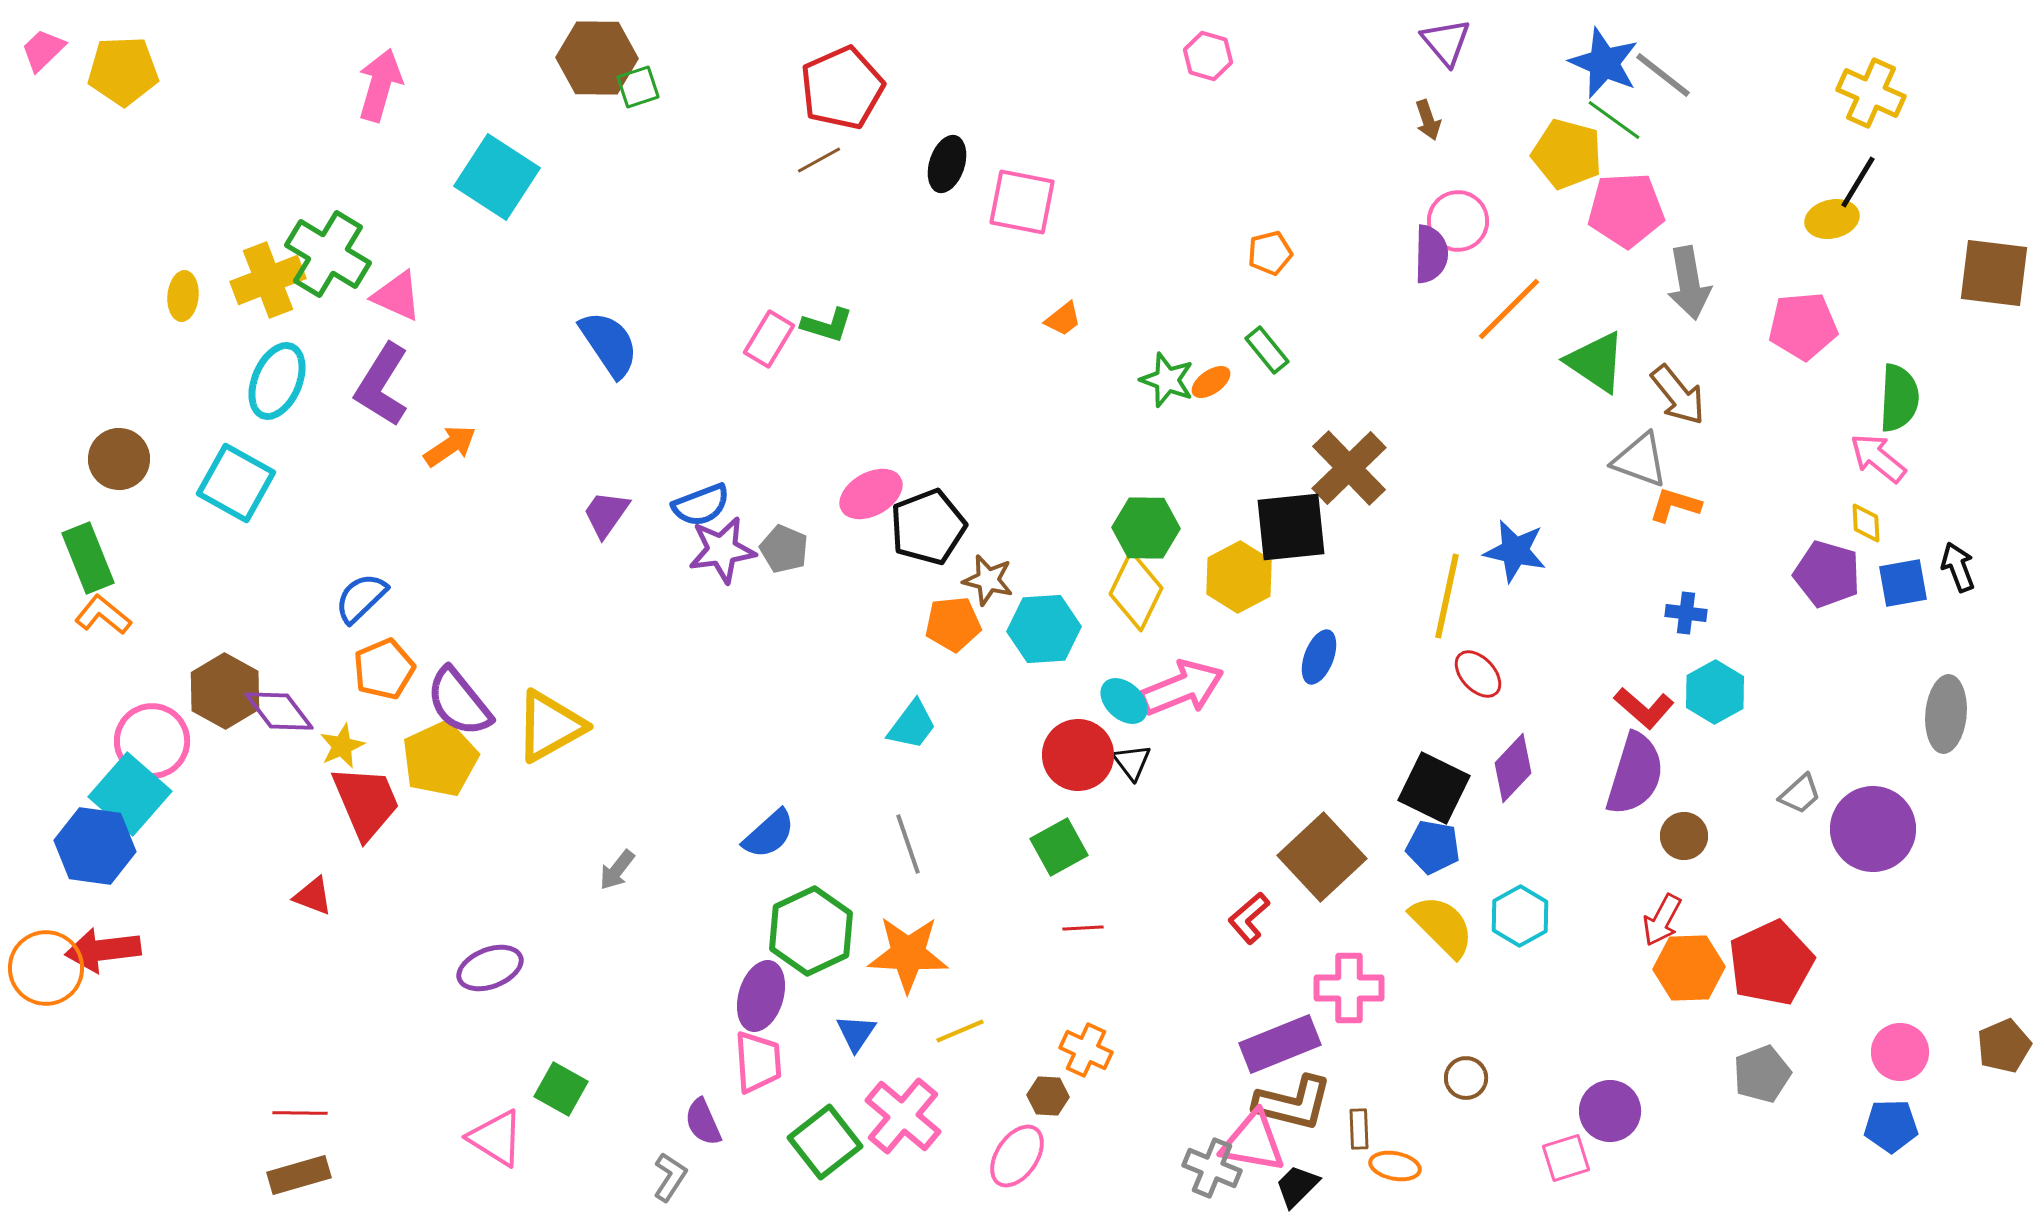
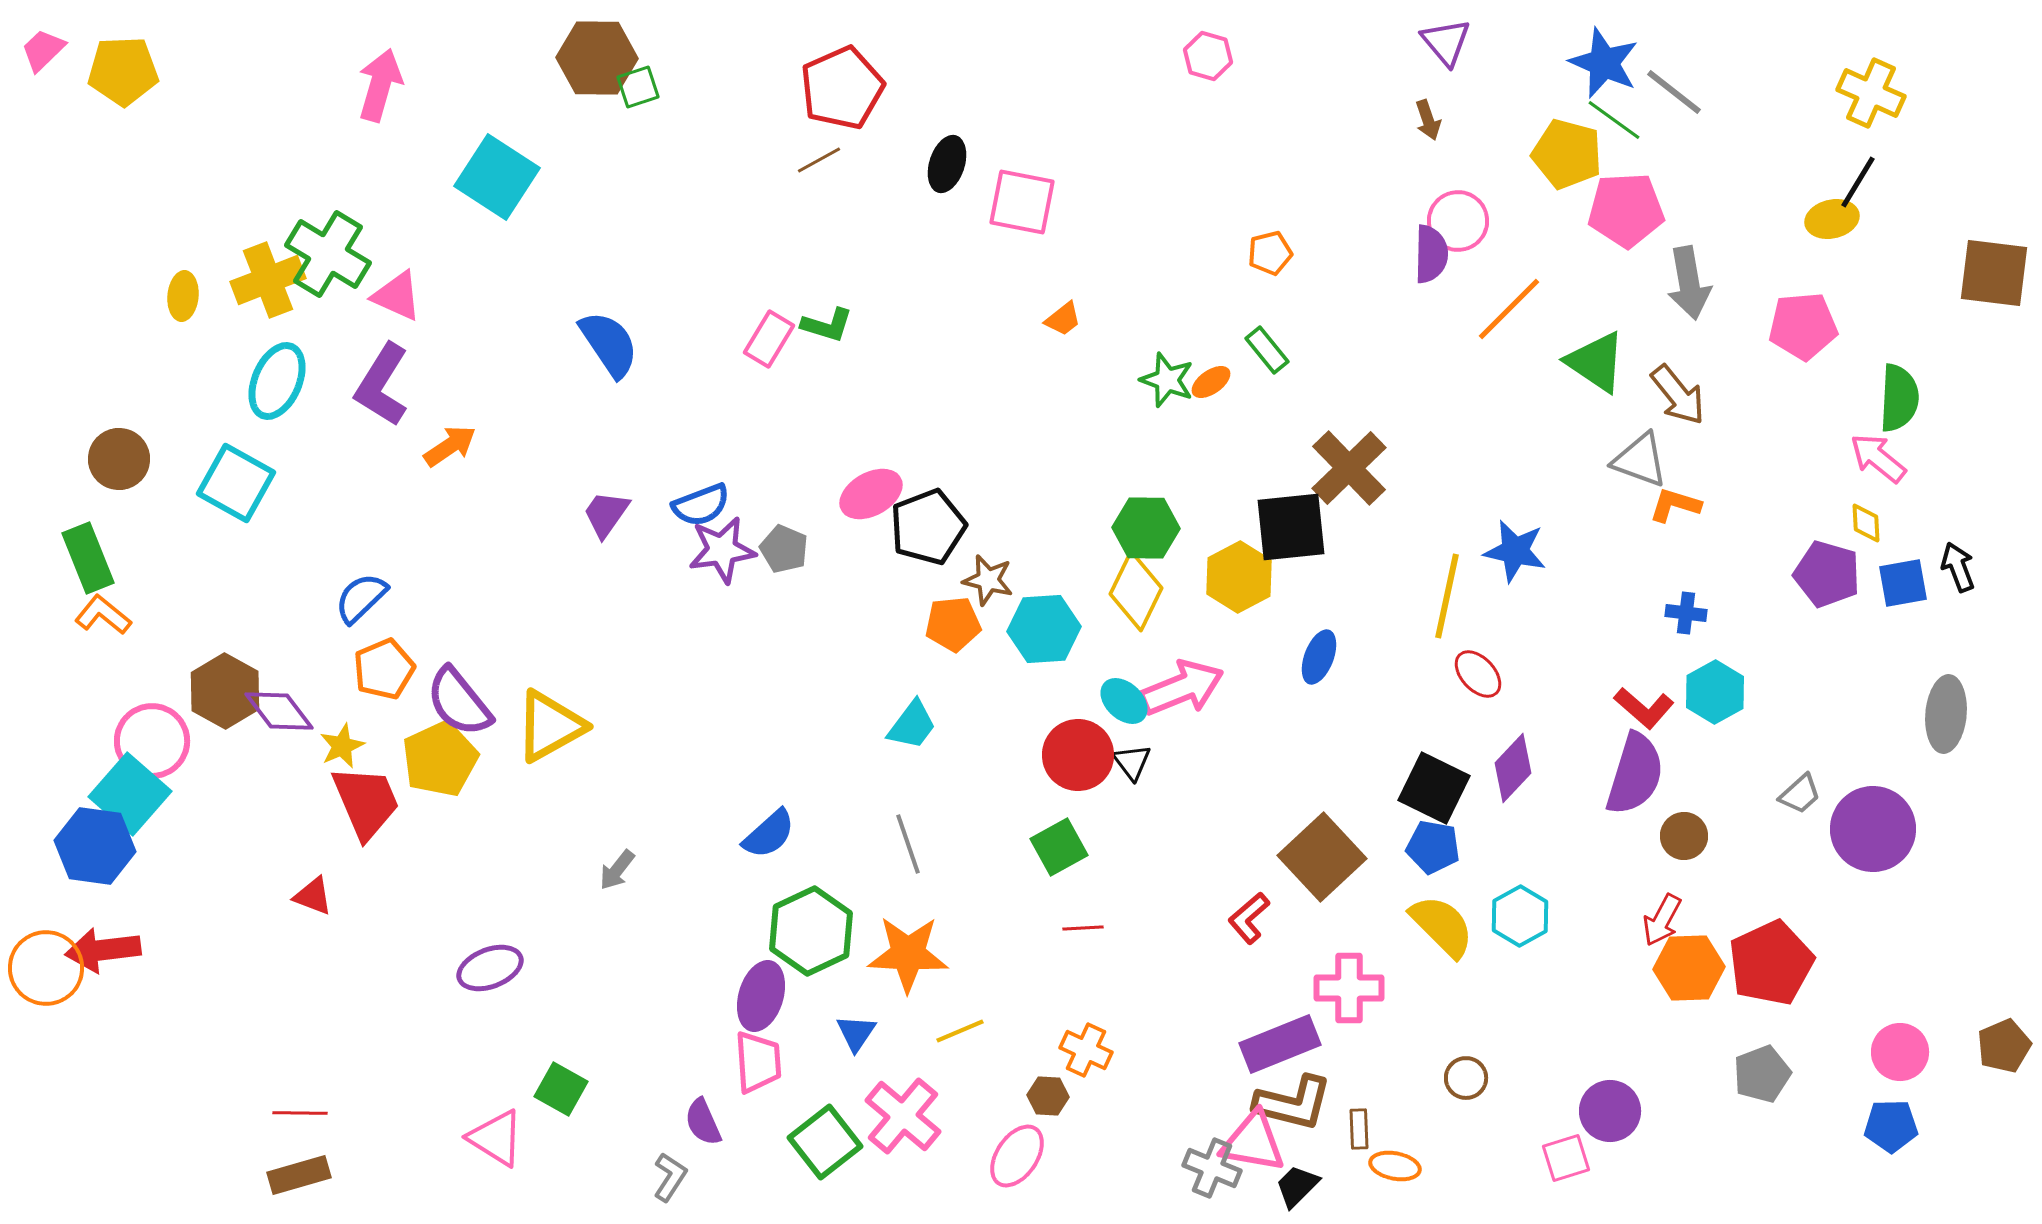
gray line at (1663, 75): moved 11 px right, 17 px down
